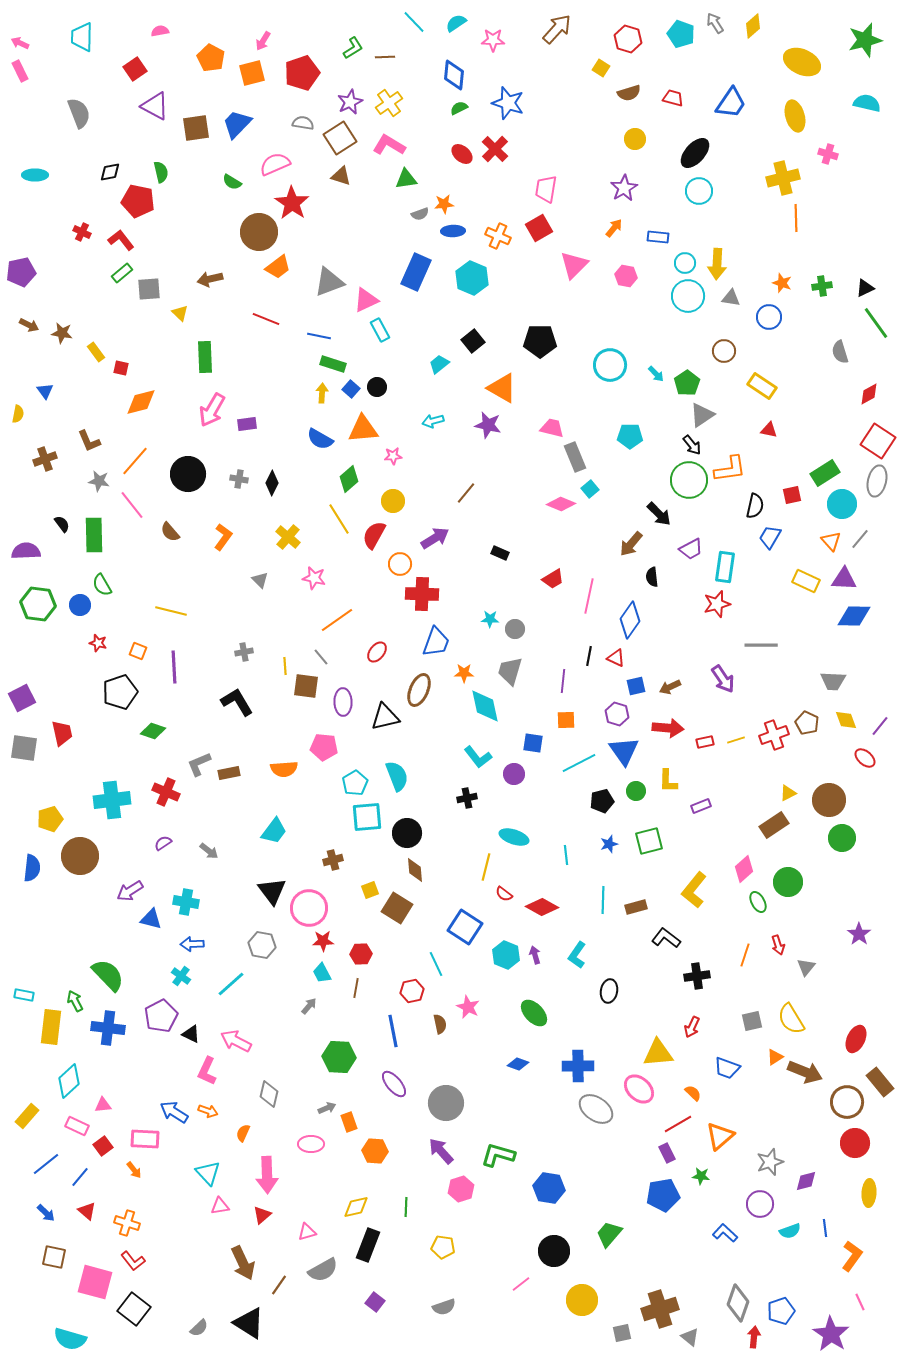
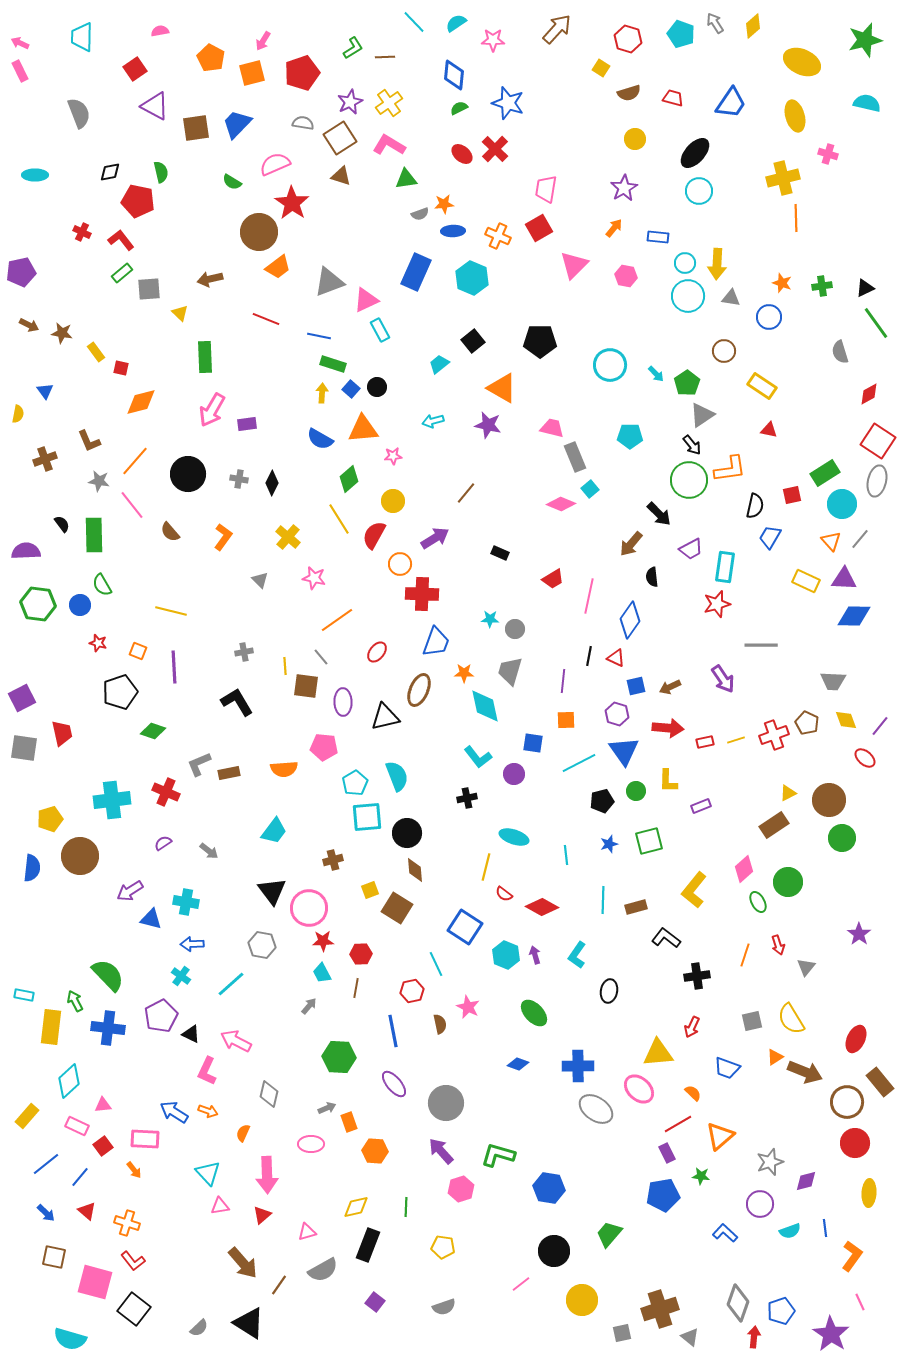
brown arrow at (243, 1263): rotated 16 degrees counterclockwise
